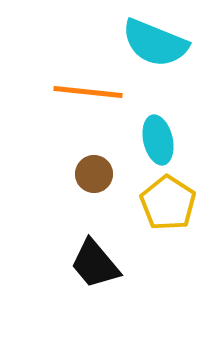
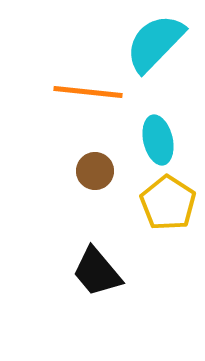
cyan semicircle: rotated 112 degrees clockwise
brown circle: moved 1 px right, 3 px up
black trapezoid: moved 2 px right, 8 px down
